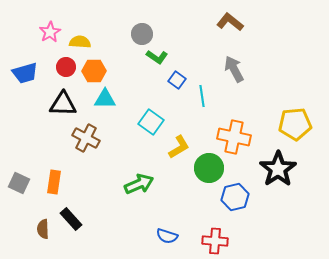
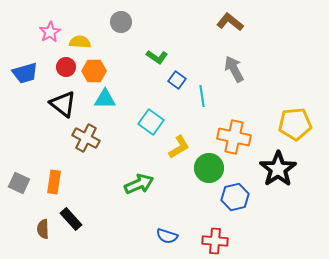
gray circle: moved 21 px left, 12 px up
black triangle: rotated 36 degrees clockwise
